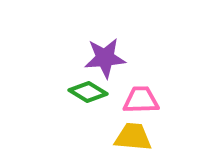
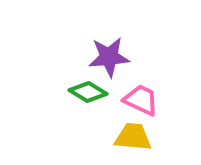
purple star: moved 4 px right, 1 px up
pink trapezoid: rotated 27 degrees clockwise
